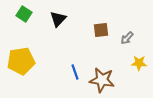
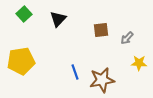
green square: rotated 14 degrees clockwise
brown star: rotated 20 degrees counterclockwise
